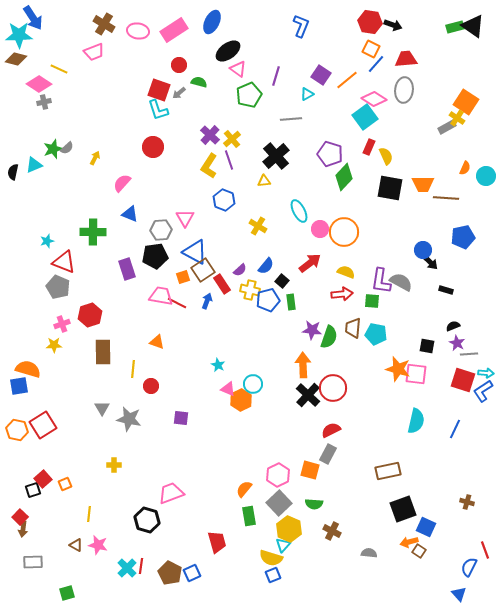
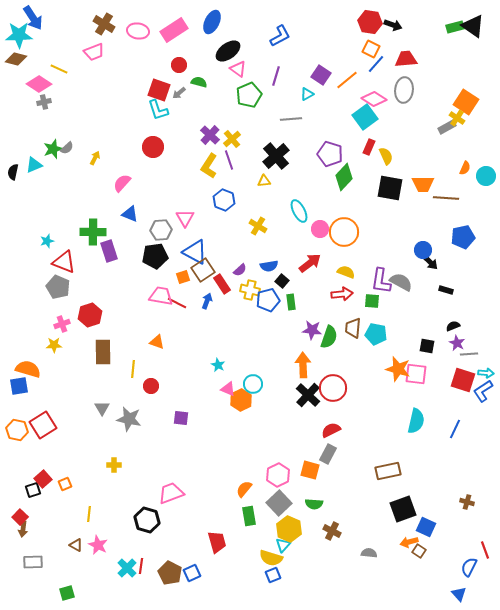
blue L-shape at (301, 26): moved 21 px left, 10 px down; rotated 40 degrees clockwise
blue semicircle at (266, 266): moved 3 px right; rotated 42 degrees clockwise
purple rectangle at (127, 269): moved 18 px left, 18 px up
pink star at (98, 545): rotated 12 degrees clockwise
